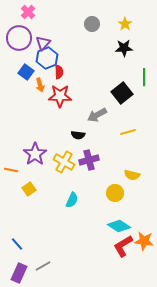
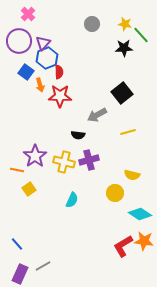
pink cross: moved 2 px down
yellow star: rotated 24 degrees counterclockwise
purple circle: moved 3 px down
green line: moved 3 px left, 42 px up; rotated 42 degrees counterclockwise
purple star: moved 2 px down
yellow cross: rotated 15 degrees counterclockwise
orange line: moved 6 px right
cyan diamond: moved 21 px right, 12 px up
purple rectangle: moved 1 px right, 1 px down
